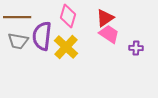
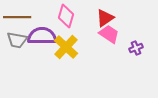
pink diamond: moved 2 px left
purple semicircle: rotated 84 degrees clockwise
gray trapezoid: moved 1 px left, 1 px up
purple cross: rotated 24 degrees counterclockwise
